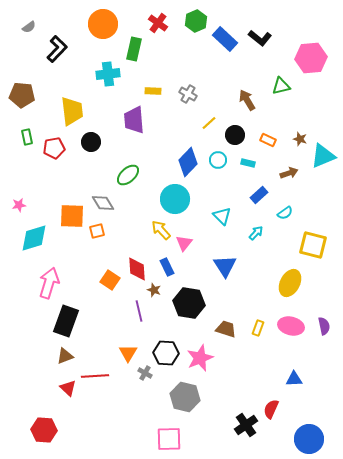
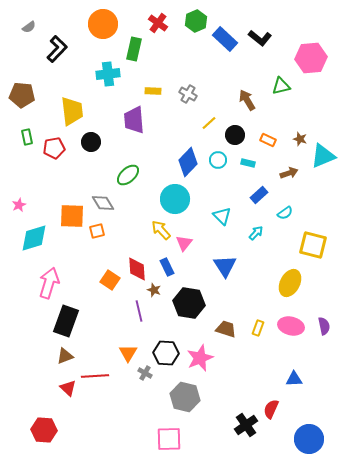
pink star at (19, 205): rotated 16 degrees counterclockwise
